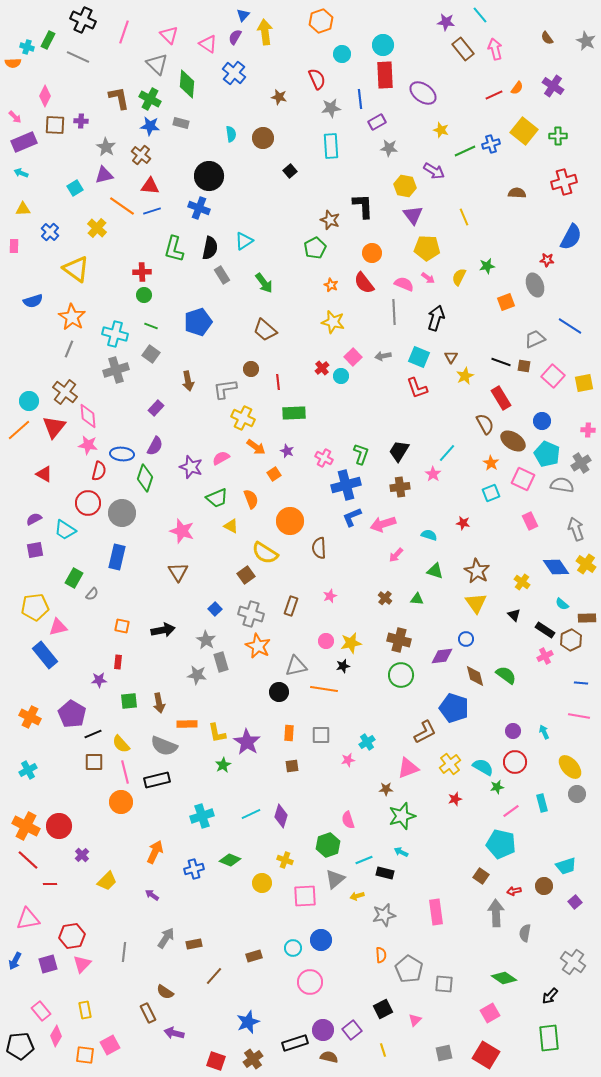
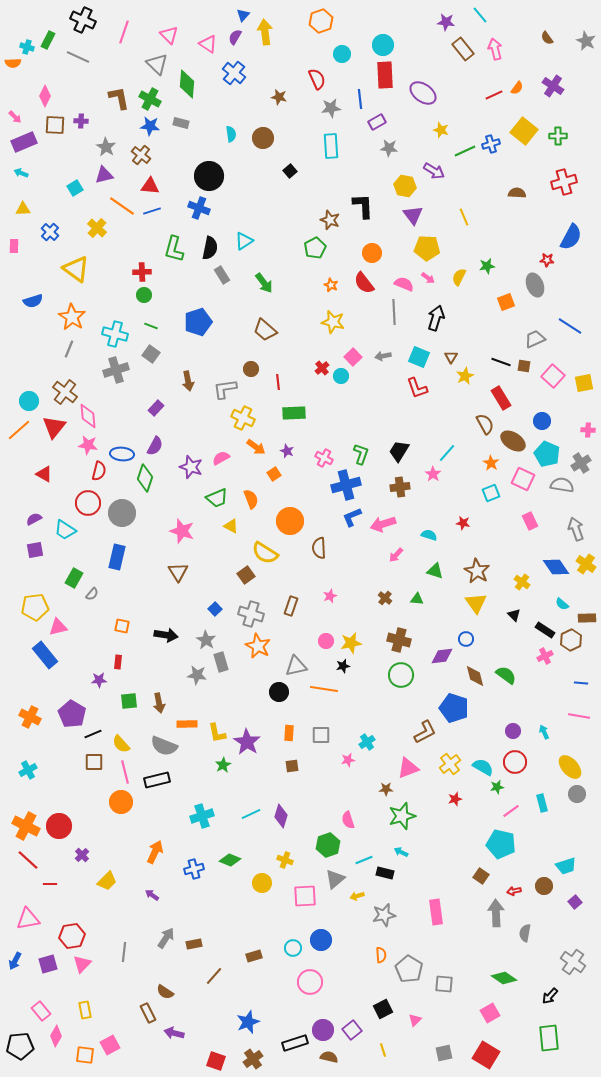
black arrow at (163, 630): moved 3 px right, 5 px down; rotated 20 degrees clockwise
